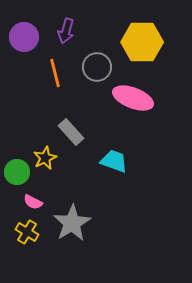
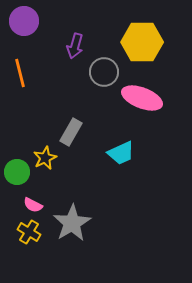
purple arrow: moved 9 px right, 15 px down
purple circle: moved 16 px up
gray circle: moved 7 px right, 5 px down
orange line: moved 35 px left
pink ellipse: moved 9 px right
gray rectangle: rotated 72 degrees clockwise
cyan trapezoid: moved 7 px right, 8 px up; rotated 136 degrees clockwise
pink semicircle: moved 3 px down
yellow cross: moved 2 px right
